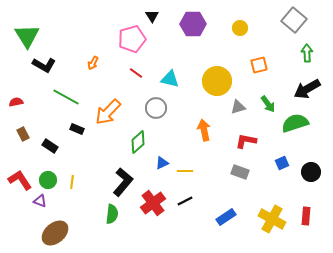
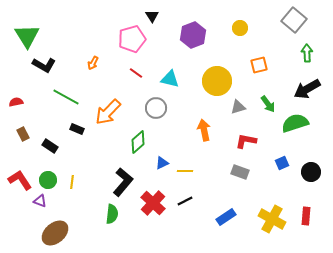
purple hexagon at (193, 24): moved 11 px down; rotated 20 degrees counterclockwise
red cross at (153, 203): rotated 10 degrees counterclockwise
